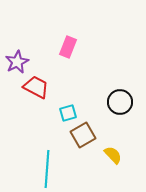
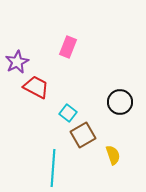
cyan square: rotated 36 degrees counterclockwise
yellow semicircle: rotated 24 degrees clockwise
cyan line: moved 6 px right, 1 px up
